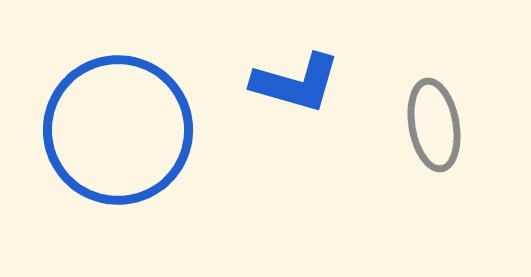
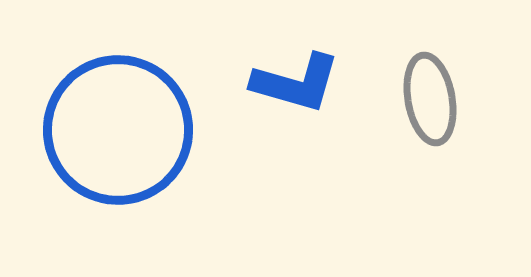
gray ellipse: moved 4 px left, 26 px up
